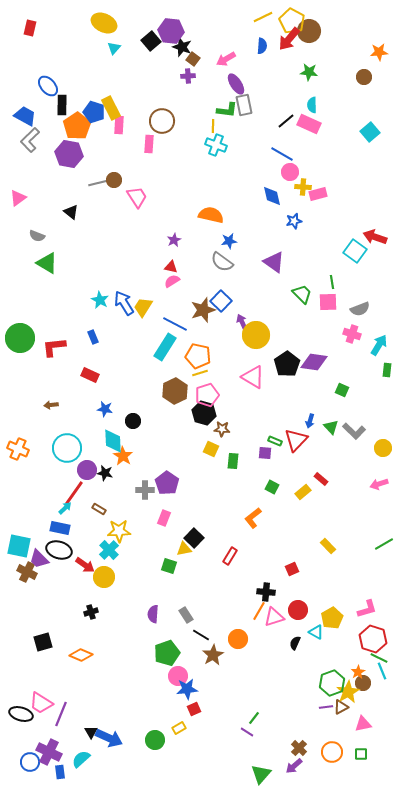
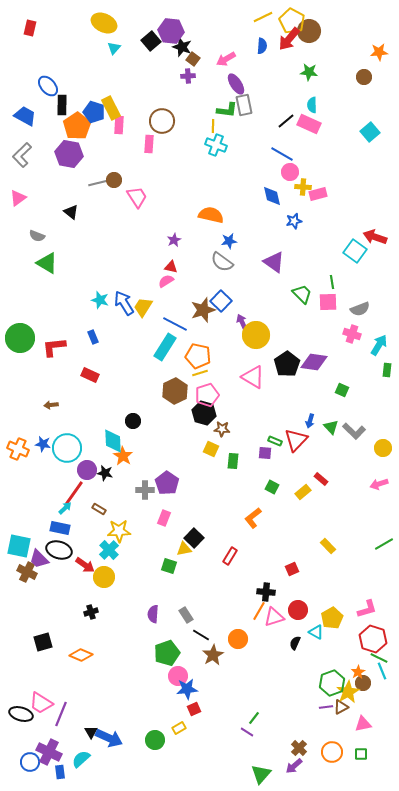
gray L-shape at (30, 140): moved 8 px left, 15 px down
pink semicircle at (172, 281): moved 6 px left
cyan star at (100, 300): rotated 12 degrees counterclockwise
blue star at (105, 409): moved 62 px left, 35 px down
